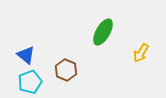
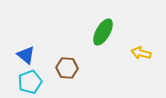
yellow arrow: rotated 72 degrees clockwise
brown hexagon: moved 1 px right, 2 px up; rotated 20 degrees counterclockwise
